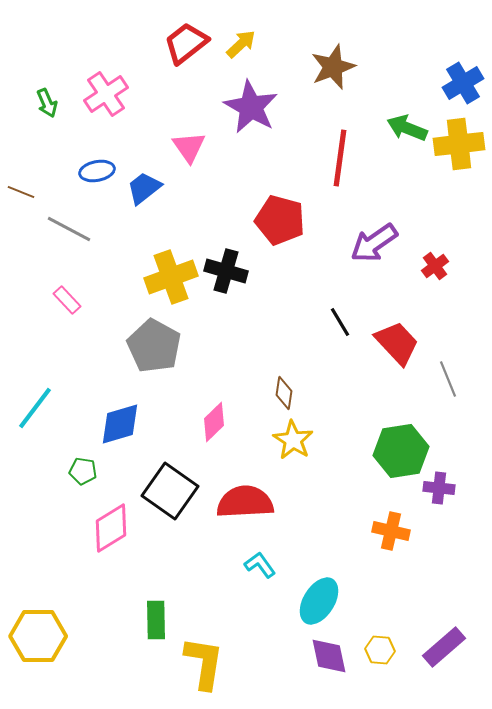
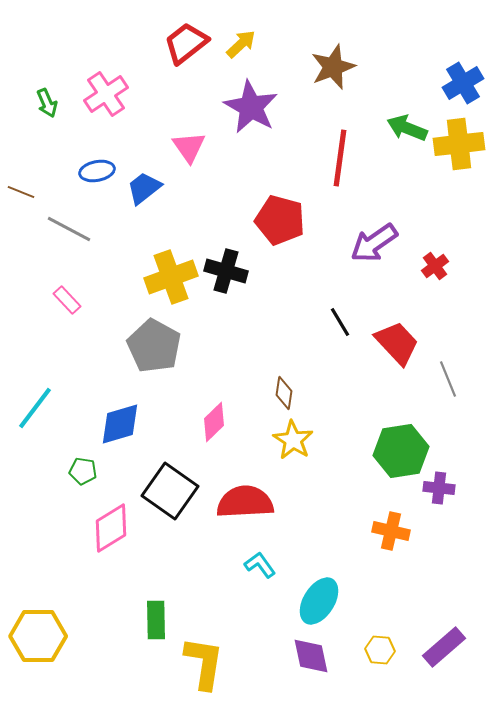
purple diamond at (329, 656): moved 18 px left
